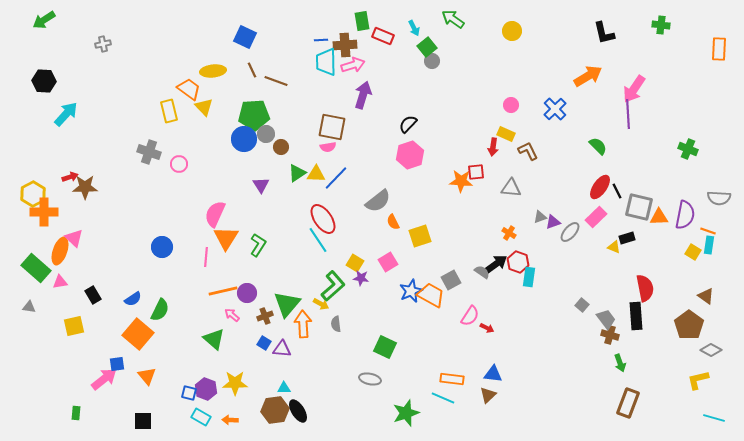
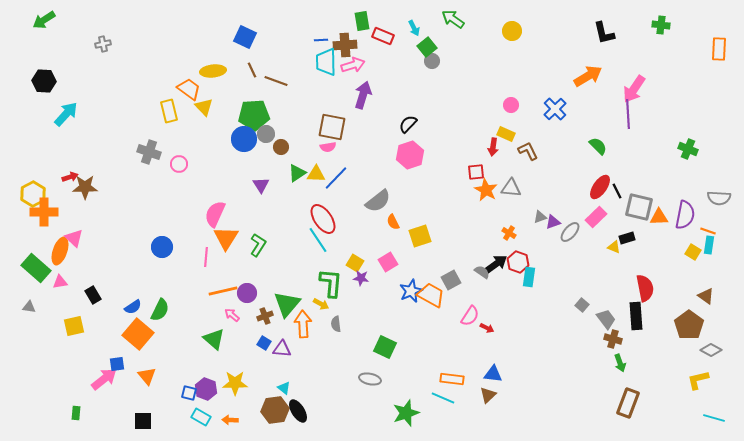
orange star at (461, 181): moved 25 px right, 9 px down; rotated 25 degrees clockwise
green L-shape at (333, 286): moved 2 px left, 3 px up; rotated 44 degrees counterclockwise
blue semicircle at (133, 299): moved 8 px down
brown cross at (610, 335): moved 3 px right, 4 px down
cyan triangle at (284, 388): rotated 40 degrees clockwise
